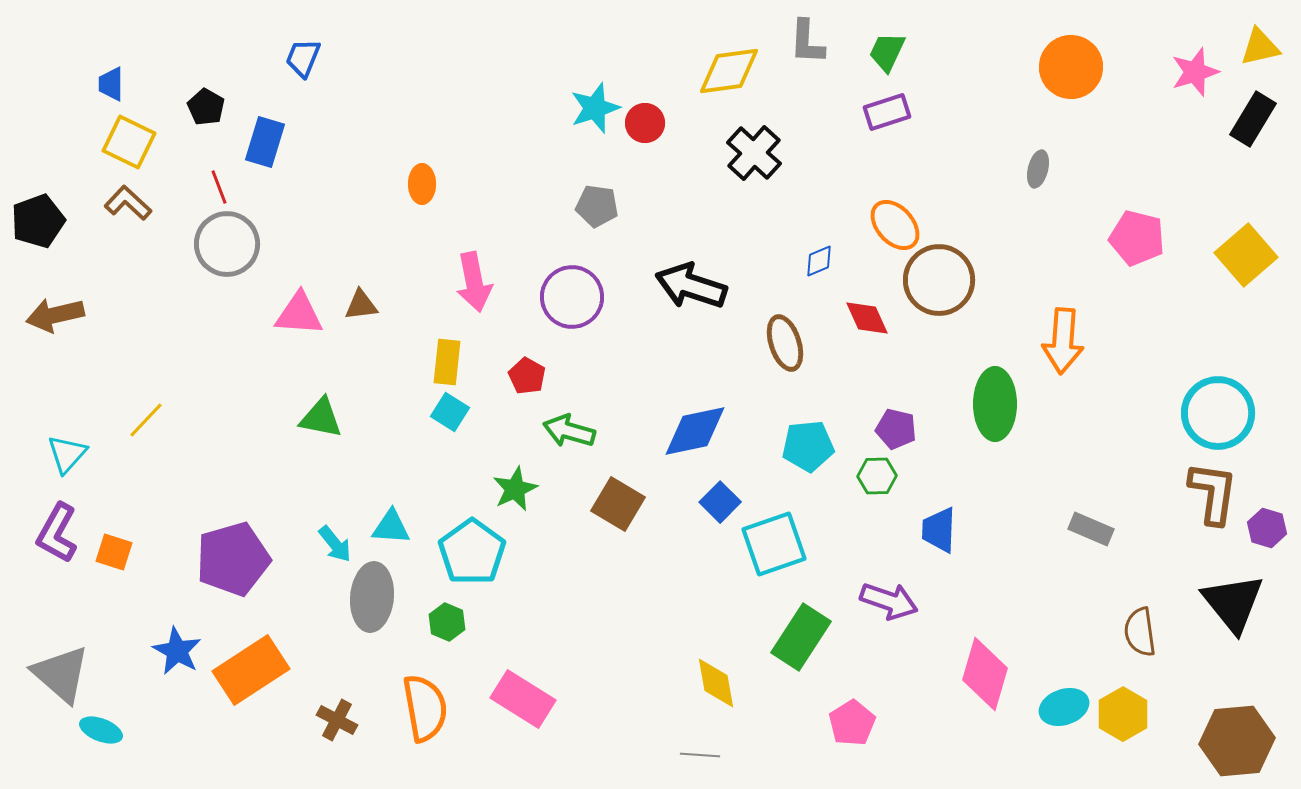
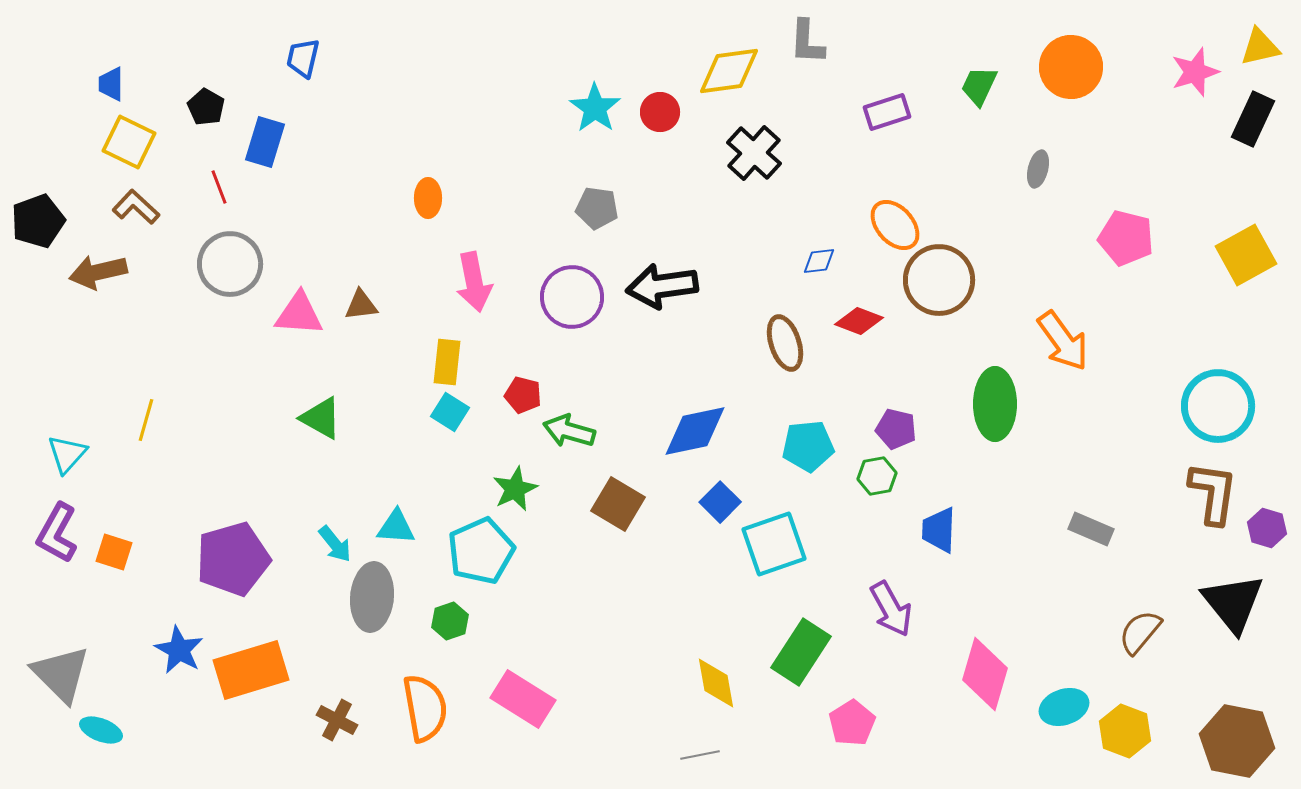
green trapezoid at (887, 52): moved 92 px right, 34 px down
blue trapezoid at (303, 58): rotated 9 degrees counterclockwise
cyan star at (595, 108): rotated 18 degrees counterclockwise
black rectangle at (1253, 119): rotated 6 degrees counterclockwise
red circle at (645, 123): moved 15 px right, 11 px up
orange ellipse at (422, 184): moved 6 px right, 14 px down
brown L-shape at (128, 203): moved 8 px right, 4 px down
gray pentagon at (597, 206): moved 2 px down
pink pentagon at (1137, 238): moved 11 px left
gray circle at (227, 244): moved 3 px right, 20 px down
yellow square at (1246, 255): rotated 12 degrees clockwise
blue diamond at (819, 261): rotated 16 degrees clockwise
black arrow at (691, 286): moved 29 px left; rotated 26 degrees counterclockwise
brown arrow at (55, 315): moved 43 px right, 43 px up
red diamond at (867, 318): moved 8 px left, 3 px down; rotated 45 degrees counterclockwise
orange arrow at (1063, 341): rotated 40 degrees counterclockwise
red pentagon at (527, 376): moved 4 px left, 19 px down; rotated 15 degrees counterclockwise
cyan circle at (1218, 413): moved 7 px up
green triangle at (321, 418): rotated 18 degrees clockwise
yellow line at (146, 420): rotated 27 degrees counterclockwise
green hexagon at (877, 476): rotated 9 degrees counterclockwise
cyan triangle at (391, 527): moved 5 px right
cyan pentagon at (472, 552): moved 9 px right, 1 px up; rotated 12 degrees clockwise
purple arrow at (889, 601): moved 2 px right, 8 px down; rotated 42 degrees clockwise
green hexagon at (447, 622): moved 3 px right, 1 px up; rotated 18 degrees clockwise
brown semicircle at (1140, 632): rotated 48 degrees clockwise
green rectangle at (801, 637): moved 15 px down
blue star at (177, 651): moved 2 px right, 1 px up
orange rectangle at (251, 670): rotated 16 degrees clockwise
gray triangle at (61, 674): rotated 4 degrees clockwise
yellow hexagon at (1123, 714): moved 2 px right, 17 px down; rotated 9 degrees counterclockwise
brown hexagon at (1237, 741): rotated 16 degrees clockwise
gray line at (700, 755): rotated 15 degrees counterclockwise
